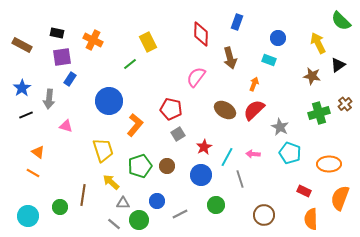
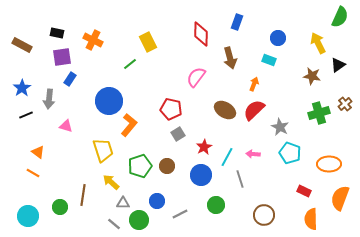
green semicircle at (341, 21): moved 1 px left, 4 px up; rotated 110 degrees counterclockwise
orange L-shape at (135, 125): moved 6 px left
